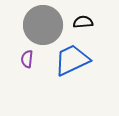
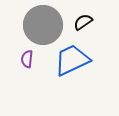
black semicircle: rotated 30 degrees counterclockwise
